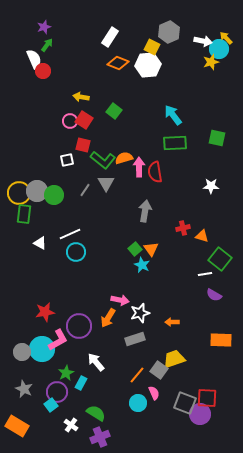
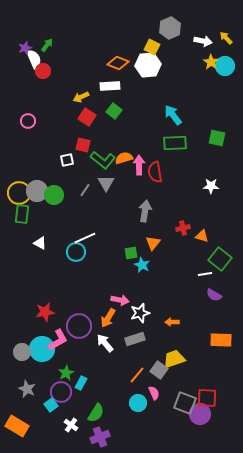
purple star at (44, 27): moved 19 px left, 21 px down
gray hexagon at (169, 32): moved 1 px right, 4 px up
white rectangle at (110, 37): moved 49 px down; rotated 54 degrees clockwise
cyan circle at (219, 49): moved 6 px right, 17 px down
yellow star at (211, 62): rotated 21 degrees counterclockwise
yellow arrow at (81, 97): rotated 35 degrees counterclockwise
red square at (84, 120): moved 3 px right, 3 px up
pink circle at (70, 121): moved 42 px left
pink arrow at (139, 167): moved 2 px up
green rectangle at (24, 214): moved 2 px left
white line at (70, 234): moved 15 px right, 4 px down
green square at (135, 249): moved 4 px left, 4 px down; rotated 32 degrees clockwise
orange triangle at (151, 249): moved 2 px right, 6 px up; rotated 14 degrees clockwise
white arrow at (96, 362): moved 9 px right, 19 px up
gray star at (24, 389): moved 3 px right
purple circle at (57, 392): moved 4 px right
green semicircle at (96, 413): rotated 90 degrees clockwise
